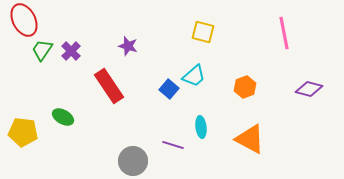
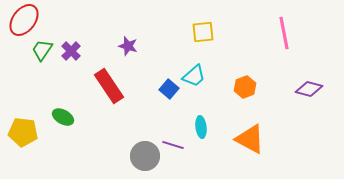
red ellipse: rotated 64 degrees clockwise
yellow square: rotated 20 degrees counterclockwise
gray circle: moved 12 px right, 5 px up
